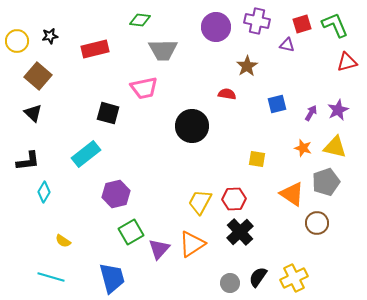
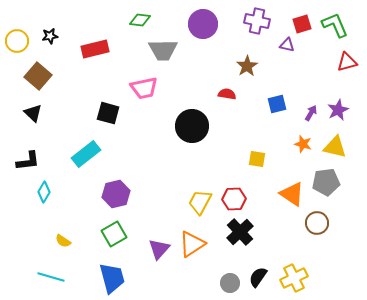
purple circle at (216, 27): moved 13 px left, 3 px up
orange star at (303, 148): moved 4 px up
gray pentagon at (326, 182): rotated 12 degrees clockwise
green square at (131, 232): moved 17 px left, 2 px down
